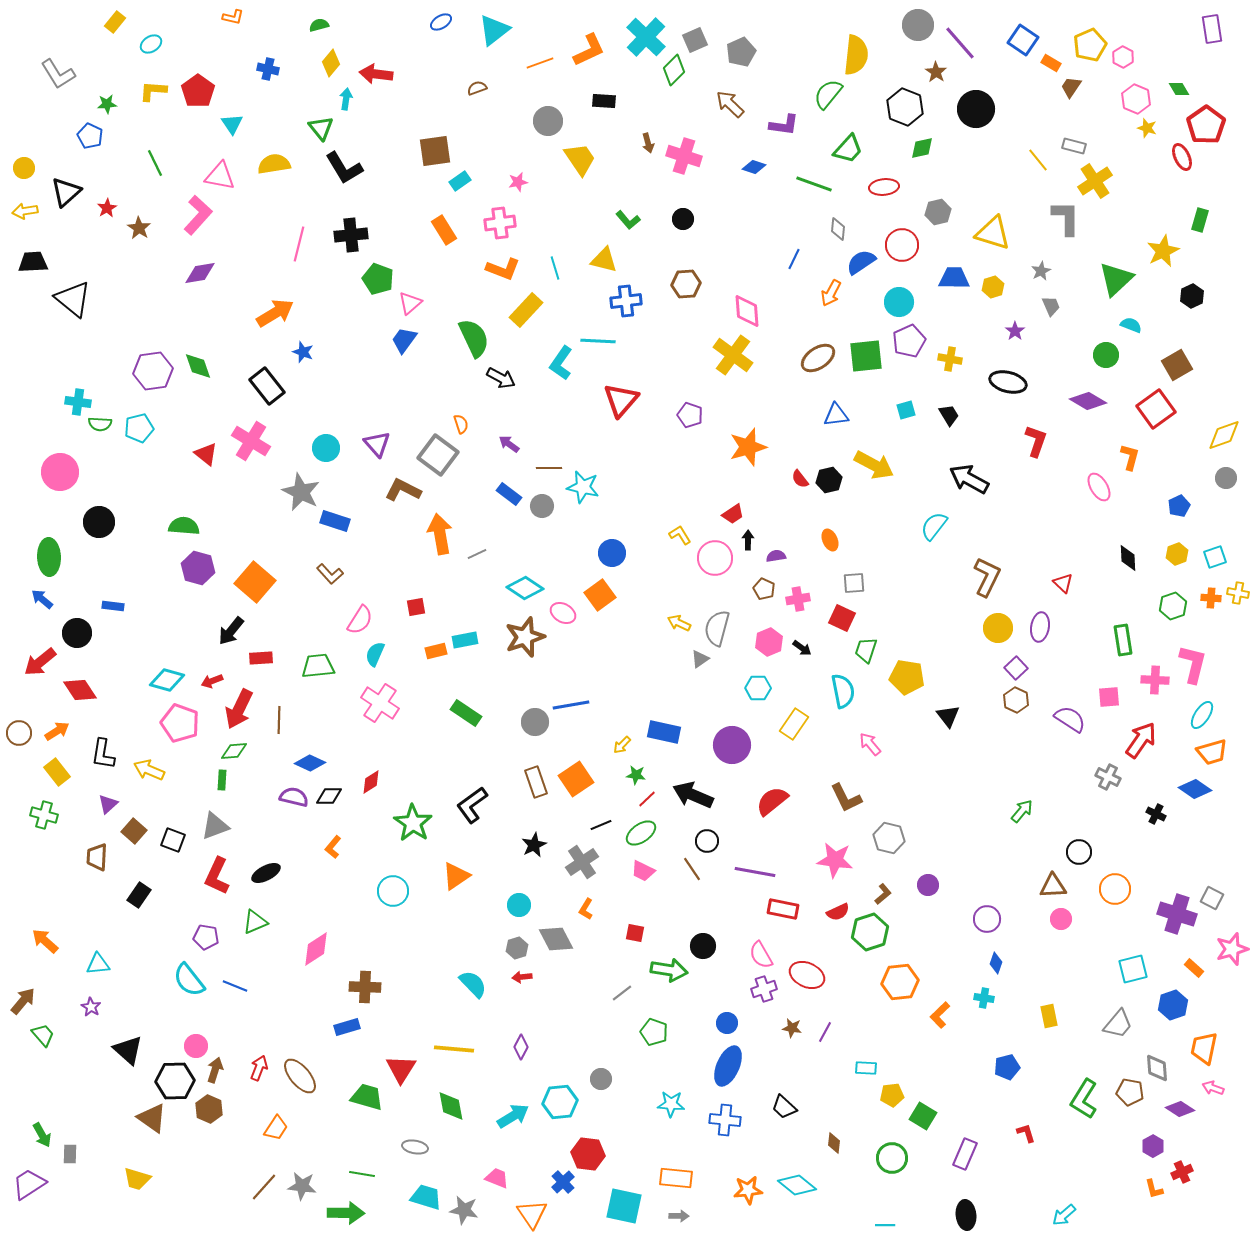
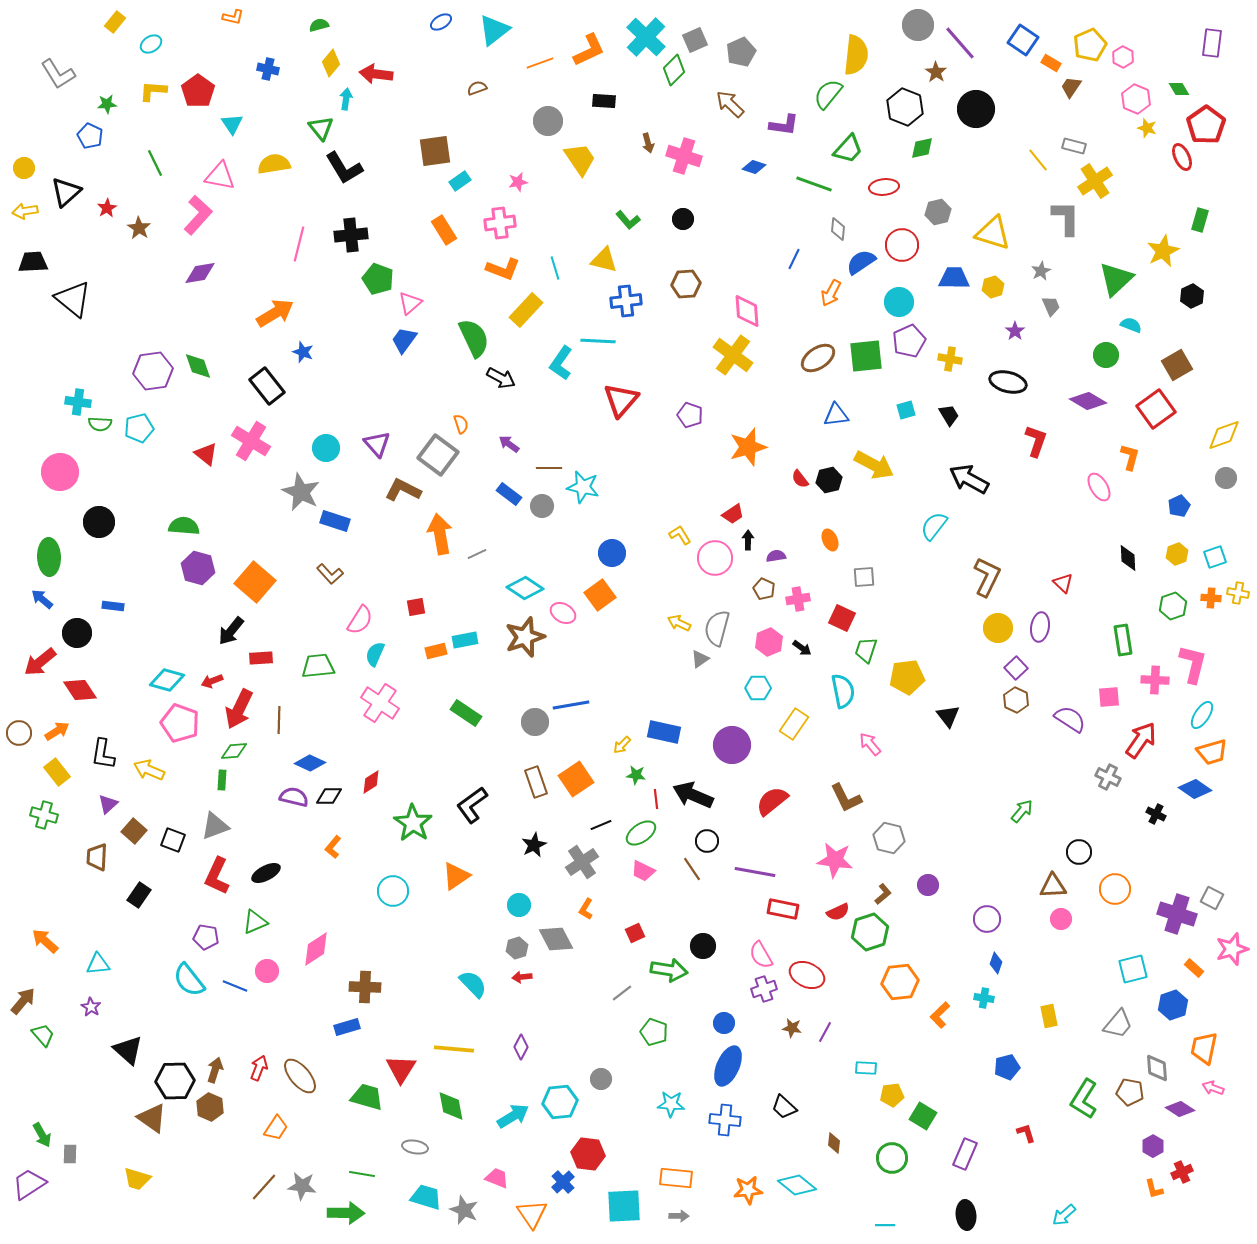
purple rectangle at (1212, 29): moved 14 px down; rotated 16 degrees clockwise
gray square at (854, 583): moved 10 px right, 6 px up
yellow pentagon at (907, 677): rotated 16 degrees counterclockwise
red line at (647, 799): moved 9 px right; rotated 54 degrees counterclockwise
red square at (635, 933): rotated 36 degrees counterclockwise
blue circle at (727, 1023): moved 3 px left
pink circle at (196, 1046): moved 71 px right, 75 px up
brown hexagon at (209, 1109): moved 1 px right, 2 px up
cyan square at (624, 1206): rotated 15 degrees counterclockwise
gray star at (464, 1210): rotated 12 degrees clockwise
